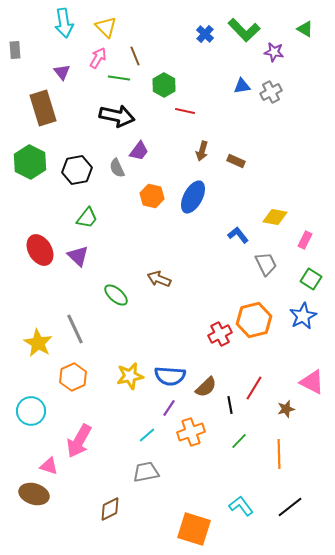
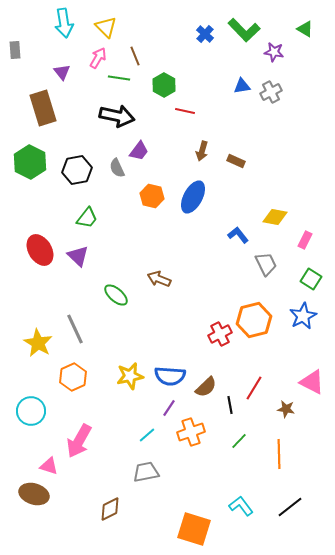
brown star at (286, 409): rotated 24 degrees clockwise
